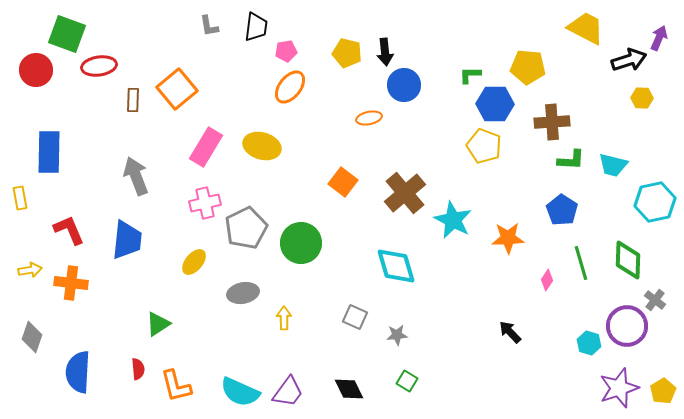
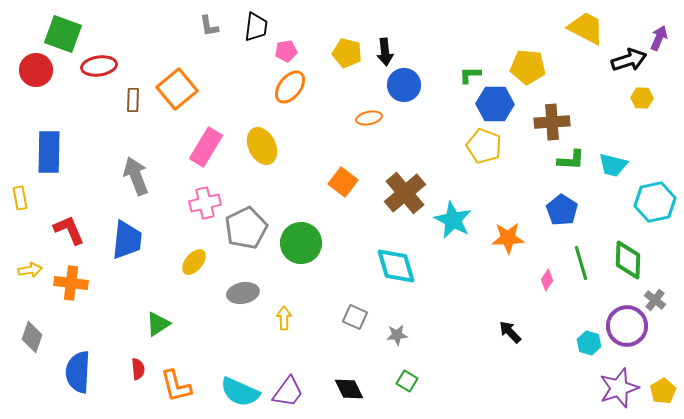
green square at (67, 34): moved 4 px left
yellow ellipse at (262, 146): rotated 48 degrees clockwise
